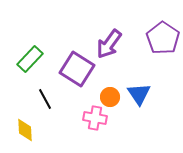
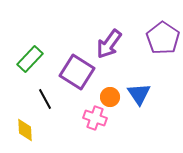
purple square: moved 3 px down
pink cross: rotated 10 degrees clockwise
